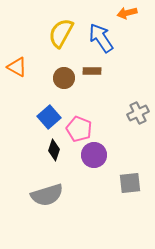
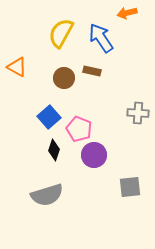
brown rectangle: rotated 12 degrees clockwise
gray cross: rotated 30 degrees clockwise
gray square: moved 4 px down
